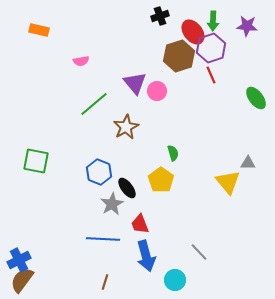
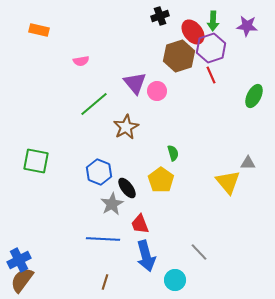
green ellipse: moved 2 px left, 2 px up; rotated 65 degrees clockwise
